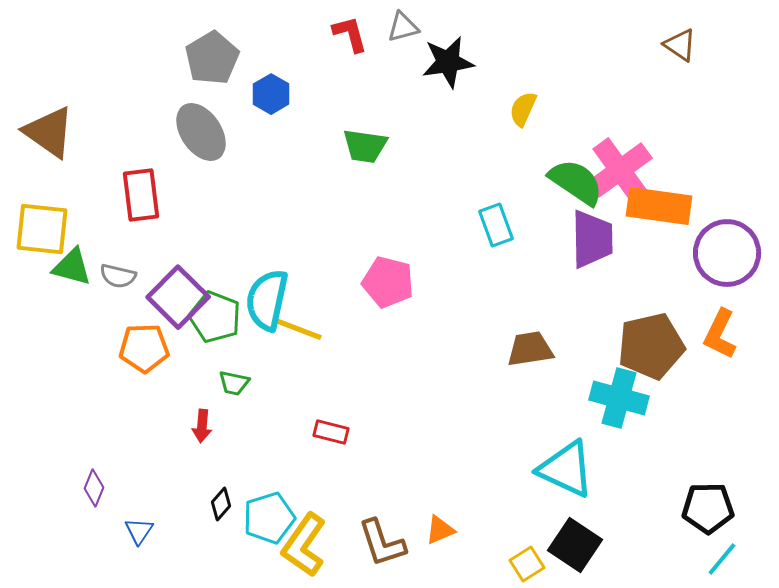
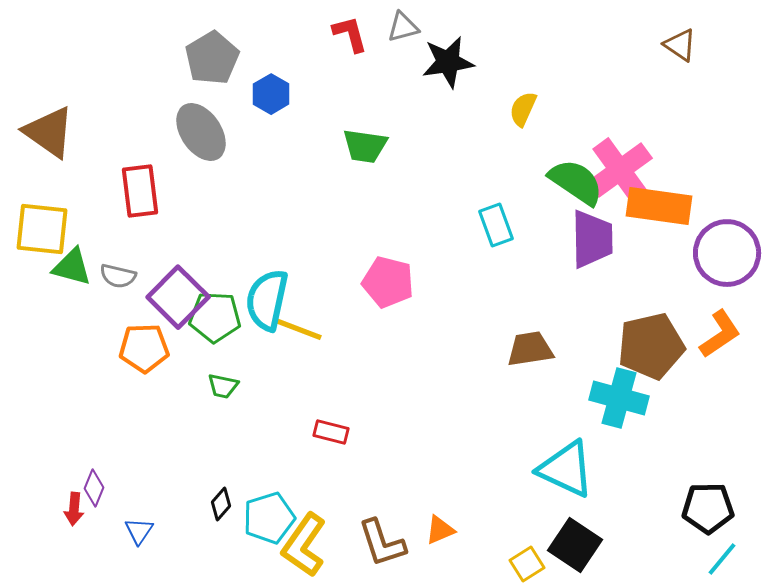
red rectangle at (141, 195): moved 1 px left, 4 px up
green pentagon at (215, 317): rotated 18 degrees counterclockwise
orange L-shape at (720, 334): rotated 150 degrees counterclockwise
green trapezoid at (234, 383): moved 11 px left, 3 px down
red arrow at (202, 426): moved 128 px left, 83 px down
